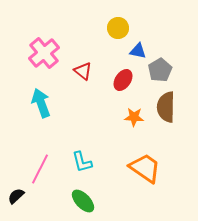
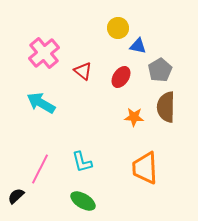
blue triangle: moved 5 px up
red ellipse: moved 2 px left, 3 px up
cyan arrow: rotated 40 degrees counterclockwise
orange trapezoid: rotated 128 degrees counterclockwise
green ellipse: rotated 15 degrees counterclockwise
